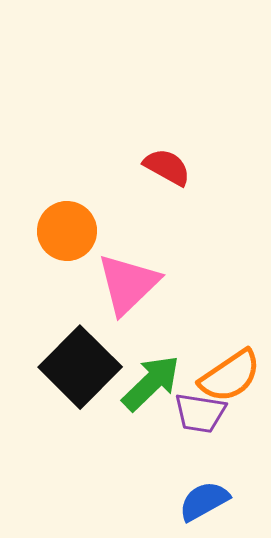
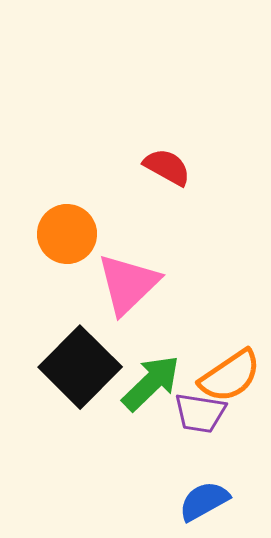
orange circle: moved 3 px down
